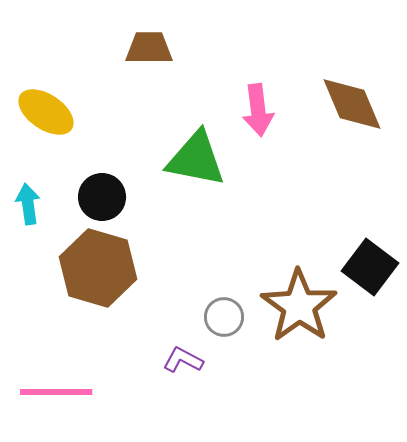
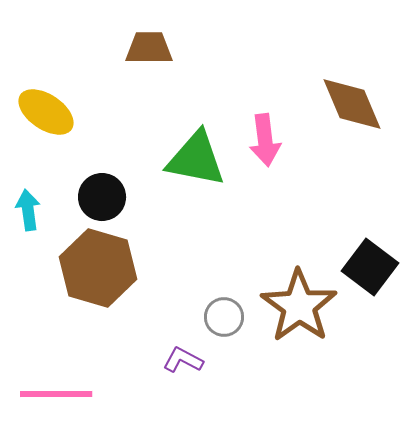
pink arrow: moved 7 px right, 30 px down
cyan arrow: moved 6 px down
pink line: moved 2 px down
